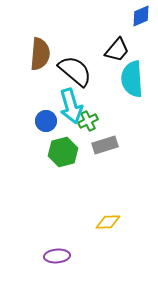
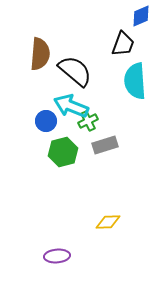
black trapezoid: moved 6 px right, 6 px up; rotated 20 degrees counterclockwise
cyan semicircle: moved 3 px right, 2 px down
cyan arrow: rotated 128 degrees clockwise
